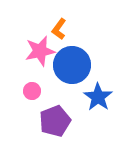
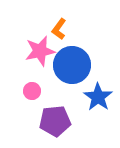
purple pentagon: rotated 16 degrees clockwise
